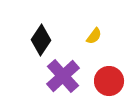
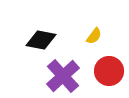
black diamond: rotated 68 degrees clockwise
red circle: moved 10 px up
